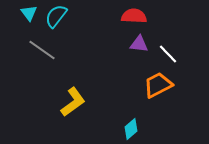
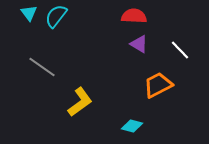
purple triangle: rotated 24 degrees clockwise
gray line: moved 17 px down
white line: moved 12 px right, 4 px up
yellow L-shape: moved 7 px right
cyan diamond: moved 1 px right, 3 px up; rotated 55 degrees clockwise
